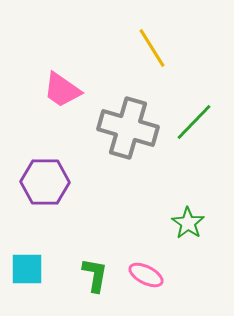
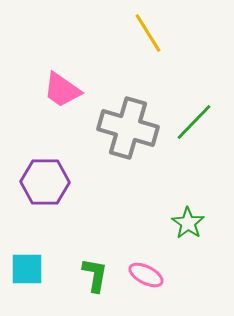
yellow line: moved 4 px left, 15 px up
